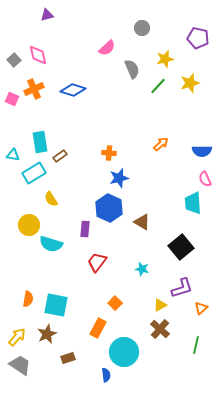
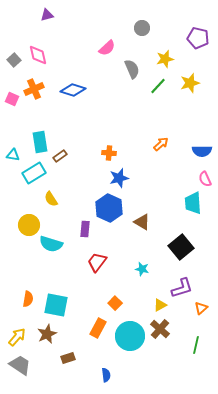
cyan circle at (124, 352): moved 6 px right, 16 px up
